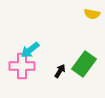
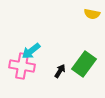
cyan arrow: moved 1 px right, 1 px down
pink cross: rotated 10 degrees clockwise
